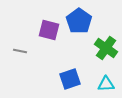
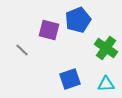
blue pentagon: moved 1 px left, 1 px up; rotated 15 degrees clockwise
gray line: moved 2 px right, 1 px up; rotated 32 degrees clockwise
